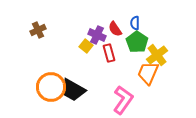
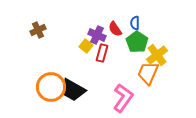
red rectangle: moved 7 px left; rotated 30 degrees clockwise
pink L-shape: moved 2 px up
